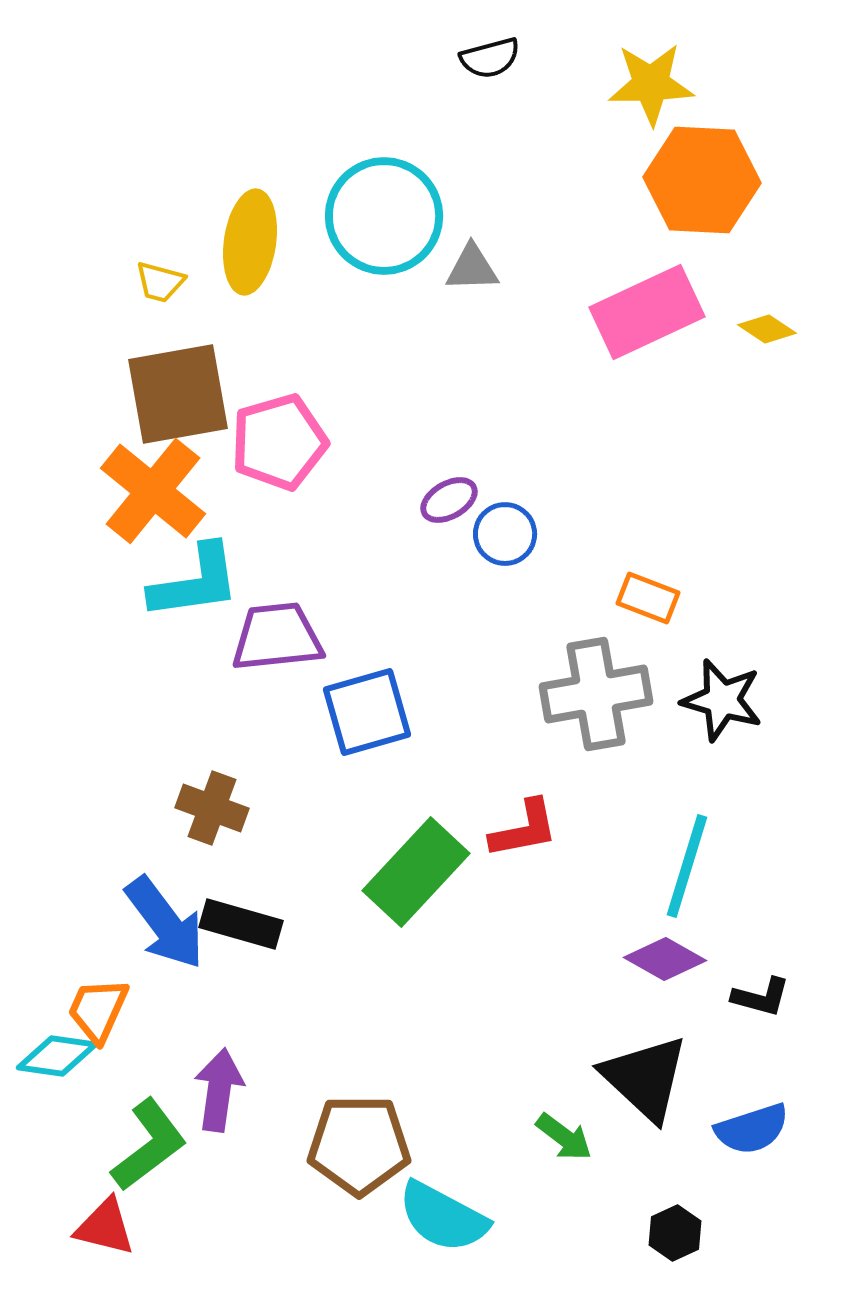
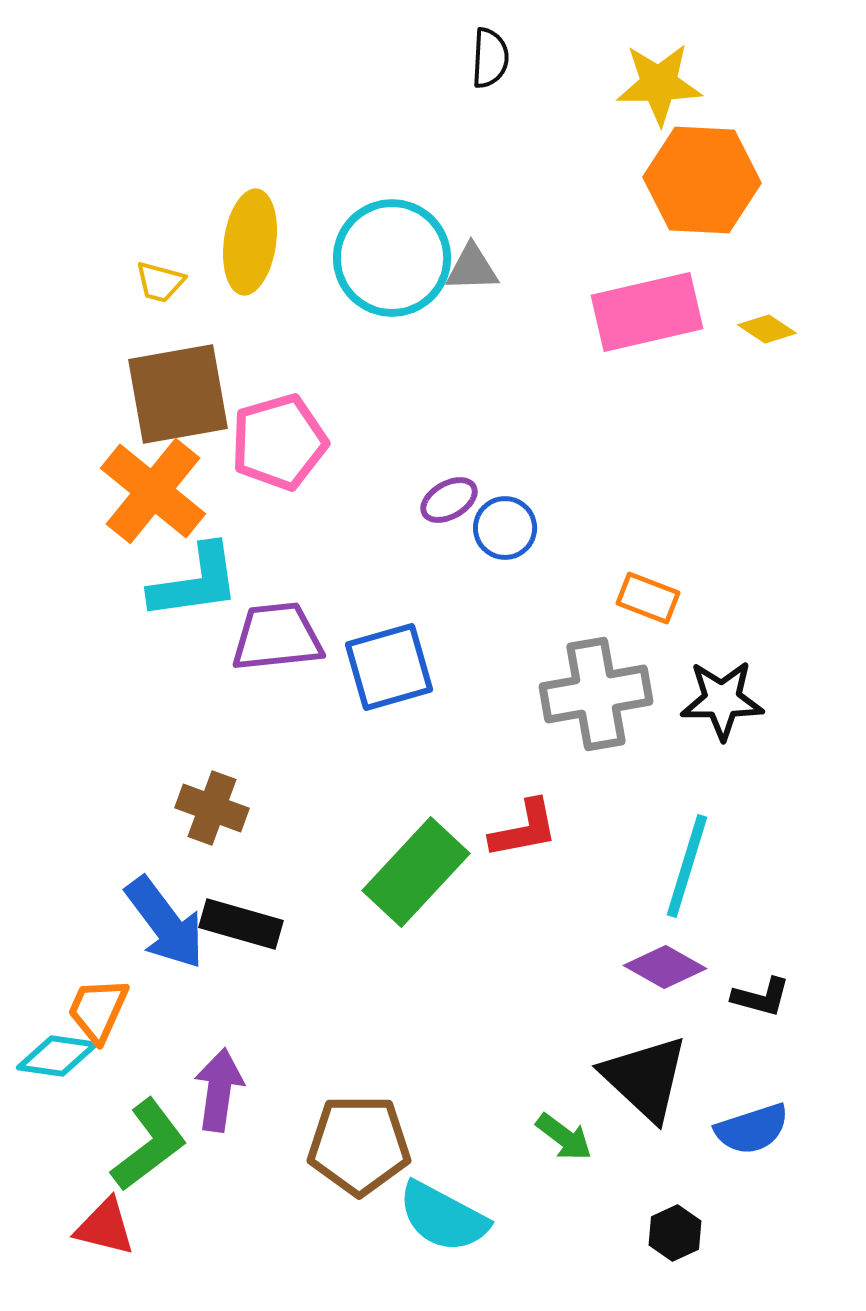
black semicircle: rotated 72 degrees counterclockwise
yellow star: moved 8 px right
cyan circle: moved 8 px right, 42 px down
pink rectangle: rotated 12 degrees clockwise
blue circle: moved 6 px up
black star: rotated 16 degrees counterclockwise
blue square: moved 22 px right, 45 px up
purple diamond: moved 8 px down
